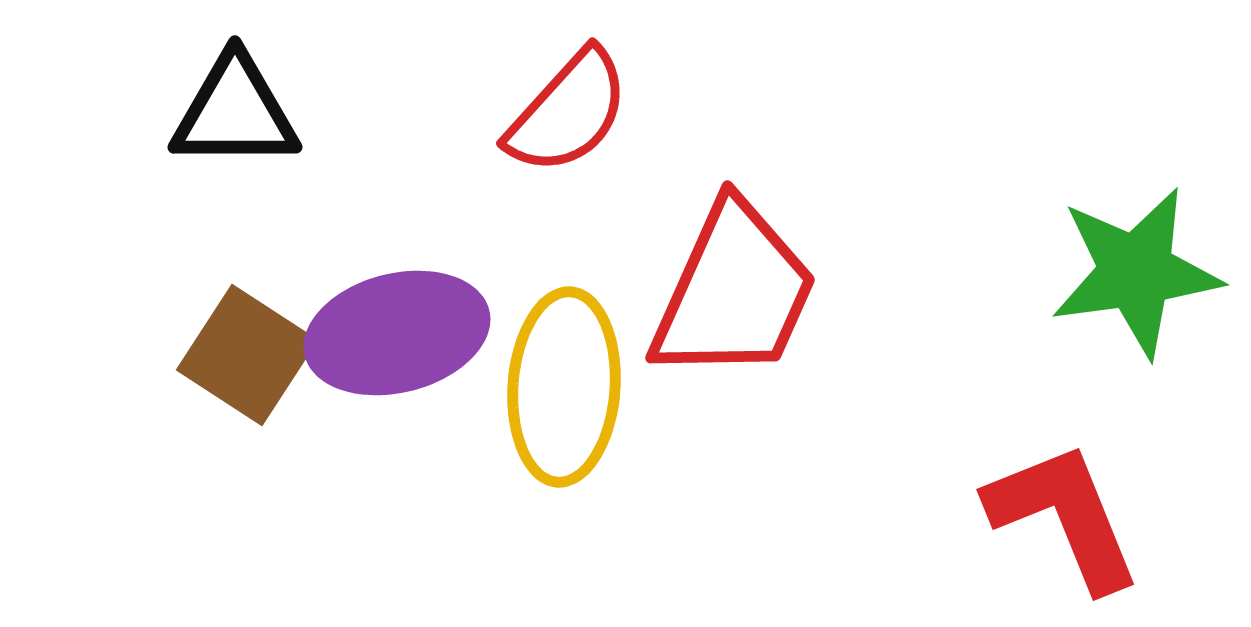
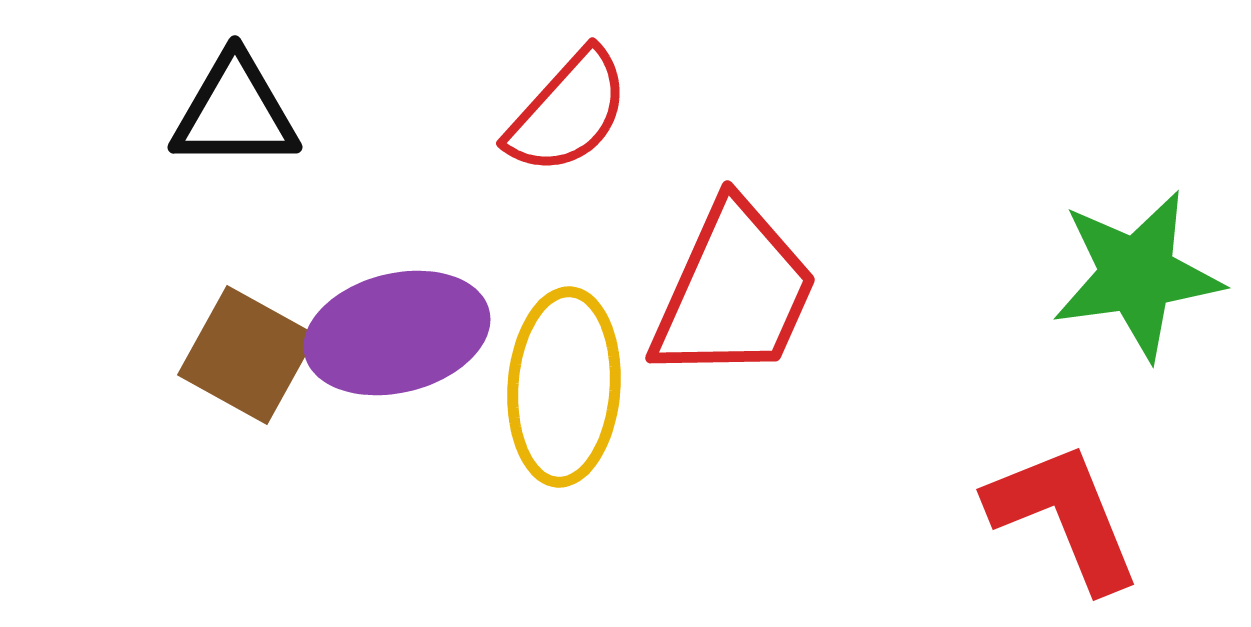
green star: moved 1 px right, 3 px down
brown square: rotated 4 degrees counterclockwise
